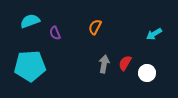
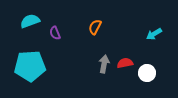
red semicircle: rotated 49 degrees clockwise
